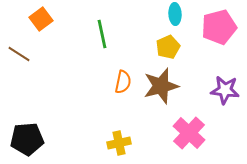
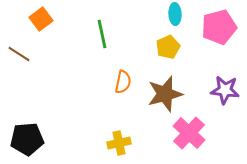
brown star: moved 4 px right, 8 px down
